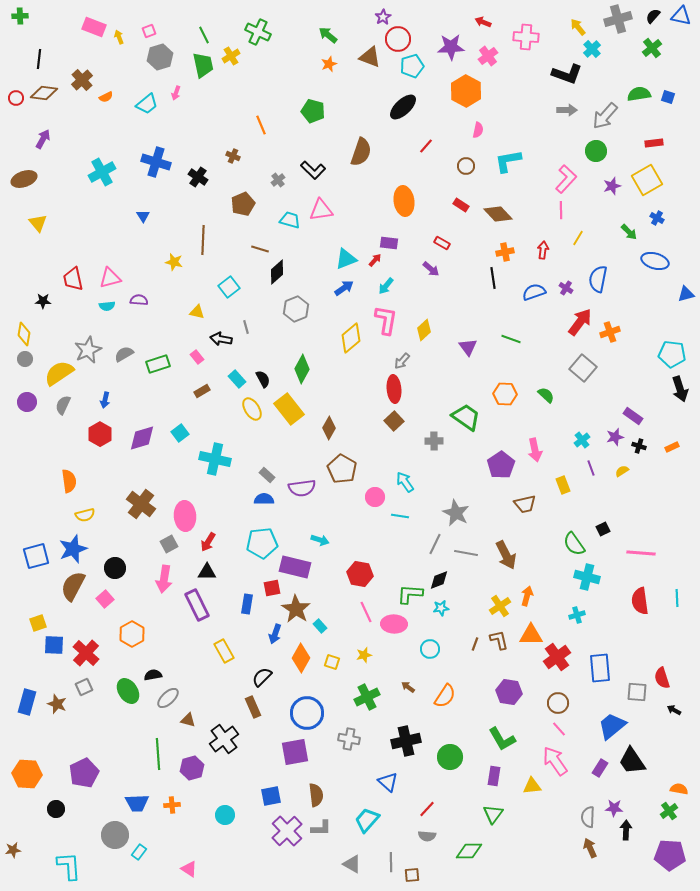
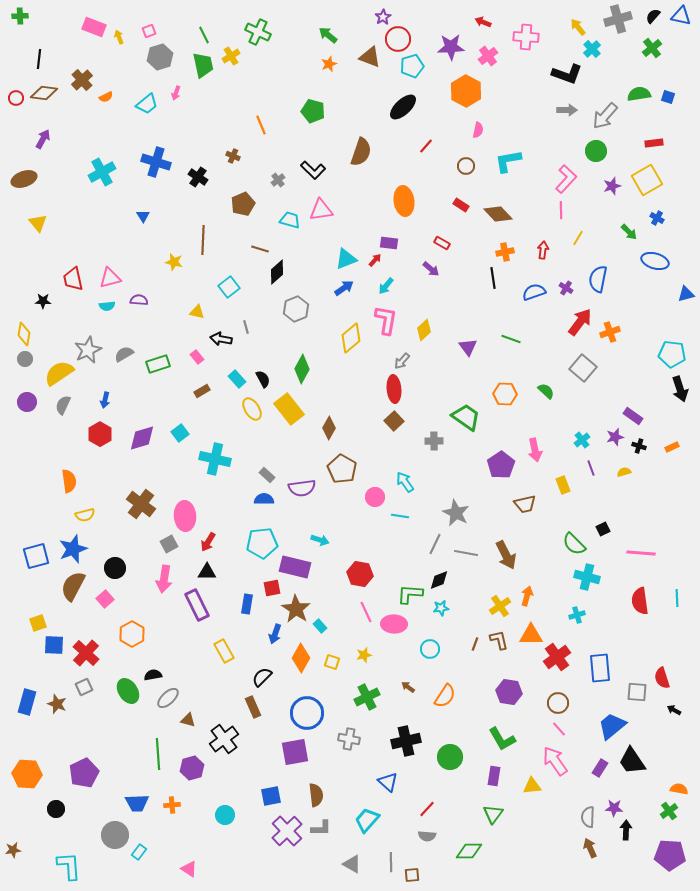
green semicircle at (546, 395): moved 4 px up
yellow semicircle at (622, 471): moved 2 px right, 1 px down; rotated 16 degrees clockwise
green semicircle at (574, 544): rotated 10 degrees counterclockwise
